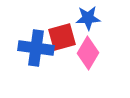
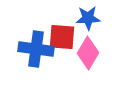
red square: rotated 20 degrees clockwise
blue cross: moved 1 px down
